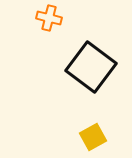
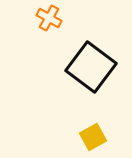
orange cross: rotated 15 degrees clockwise
